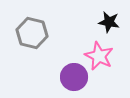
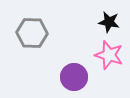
gray hexagon: rotated 12 degrees counterclockwise
pink star: moved 10 px right, 1 px up; rotated 8 degrees counterclockwise
